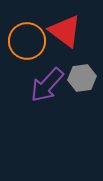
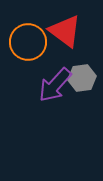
orange circle: moved 1 px right, 1 px down
purple arrow: moved 8 px right
